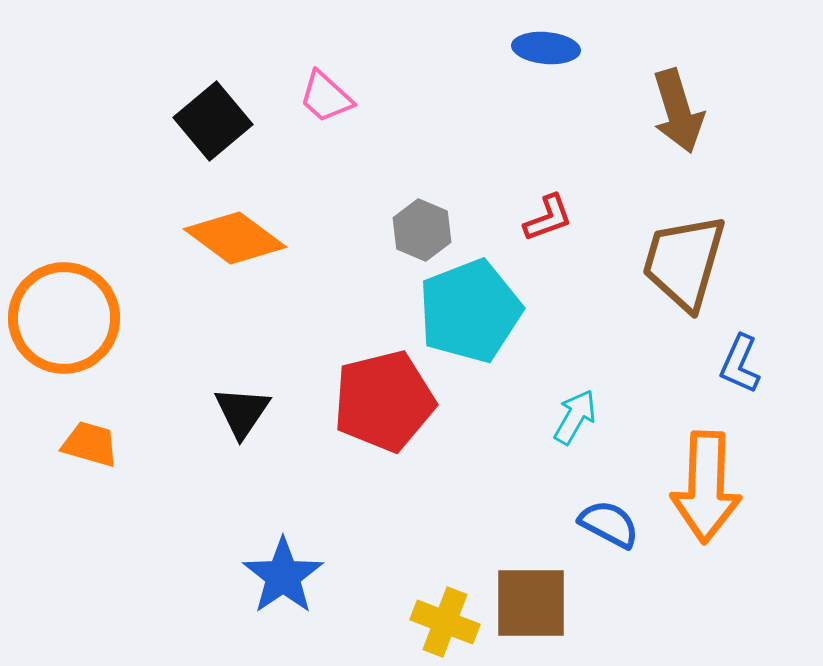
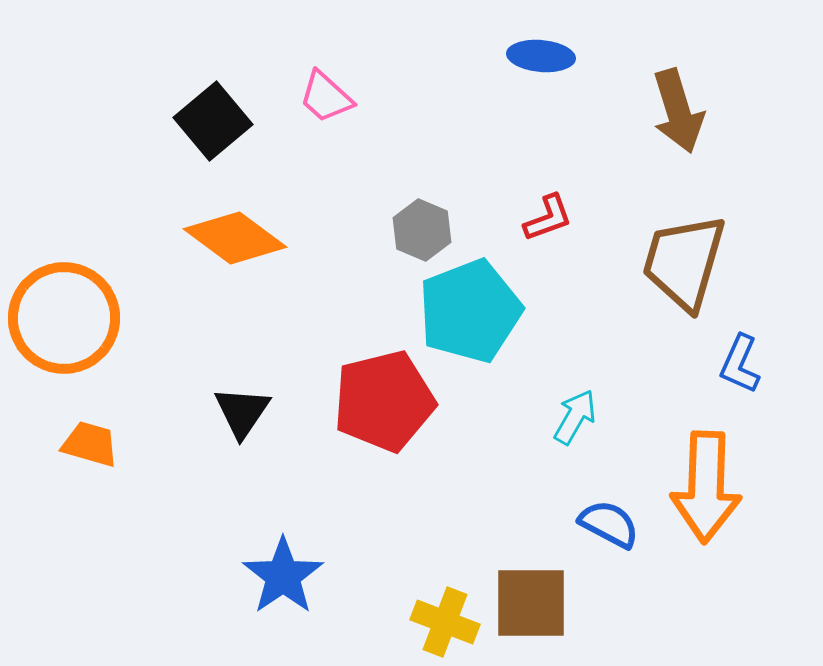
blue ellipse: moved 5 px left, 8 px down
